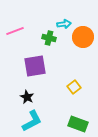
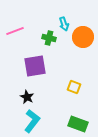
cyan arrow: rotated 80 degrees clockwise
yellow square: rotated 32 degrees counterclockwise
cyan L-shape: rotated 25 degrees counterclockwise
